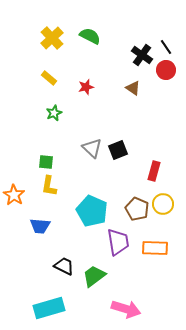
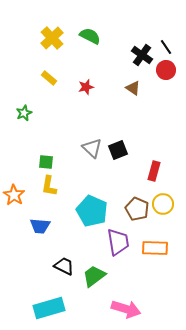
green star: moved 30 px left
